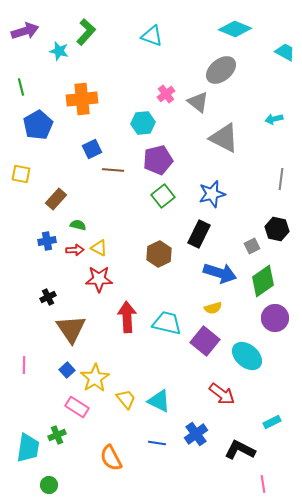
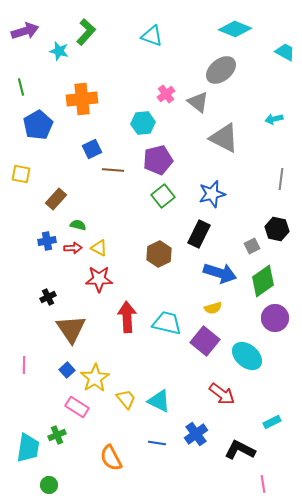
red arrow at (75, 250): moved 2 px left, 2 px up
